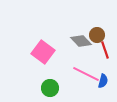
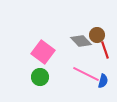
green circle: moved 10 px left, 11 px up
